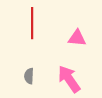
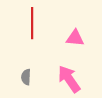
pink triangle: moved 2 px left
gray semicircle: moved 3 px left, 1 px down
